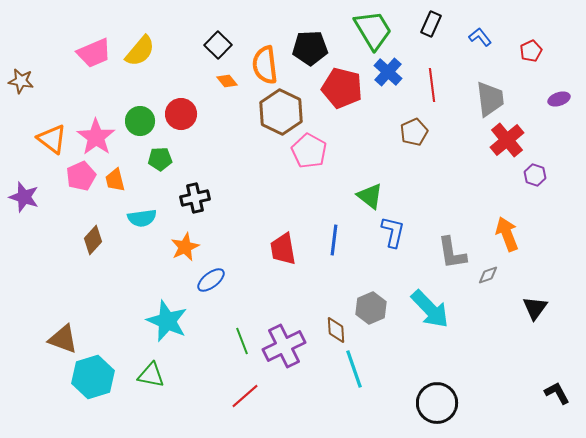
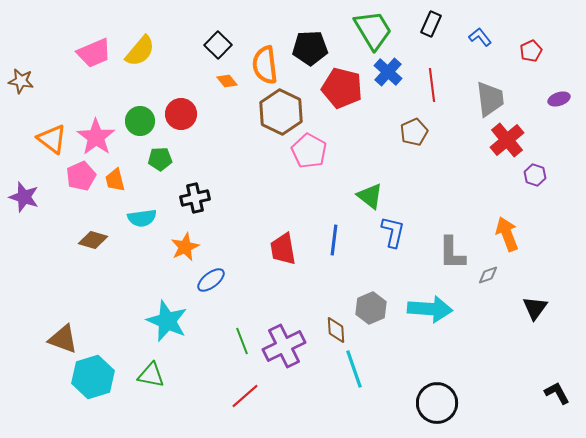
brown diamond at (93, 240): rotated 64 degrees clockwise
gray L-shape at (452, 253): rotated 9 degrees clockwise
cyan arrow at (430, 309): rotated 42 degrees counterclockwise
